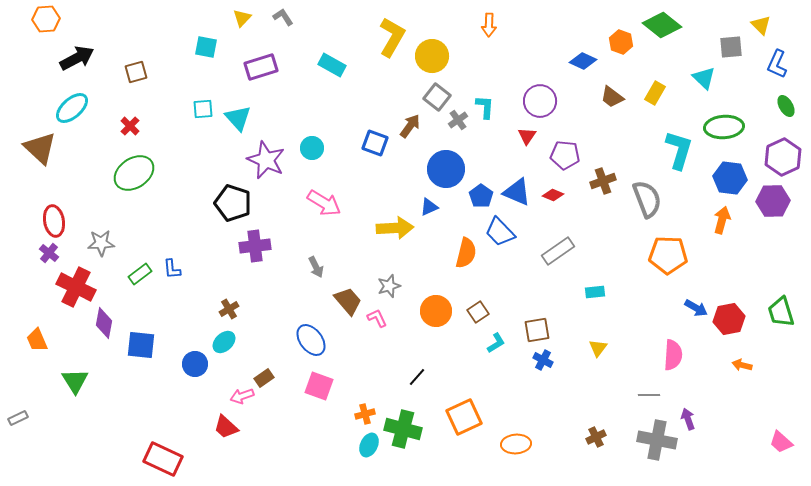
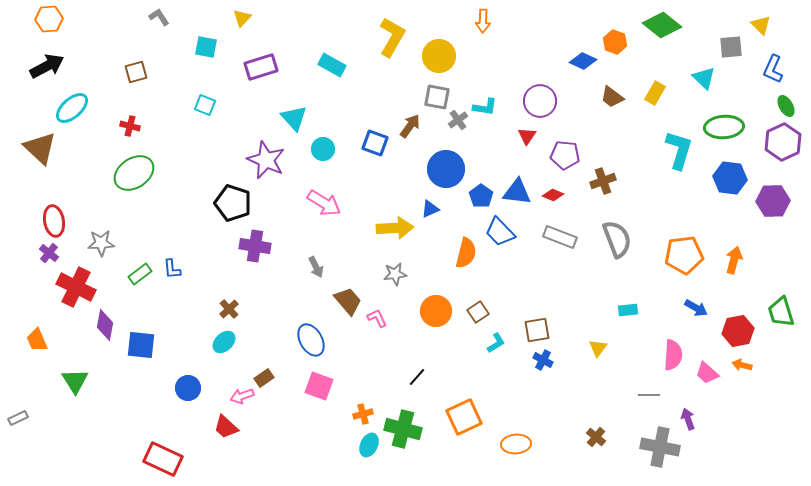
gray L-shape at (283, 17): moved 124 px left
orange hexagon at (46, 19): moved 3 px right
orange arrow at (489, 25): moved 6 px left, 4 px up
orange hexagon at (621, 42): moved 6 px left
yellow circle at (432, 56): moved 7 px right
black arrow at (77, 58): moved 30 px left, 8 px down
blue L-shape at (777, 64): moved 4 px left, 5 px down
gray square at (437, 97): rotated 28 degrees counterclockwise
cyan L-shape at (485, 107): rotated 95 degrees clockwise
cyan square at (203, 109): moved 2 px right, 4 px up; rotated 25 degrees clockwise
cyan triangle at (238, 118): moved 56 px right
red cross at (130, 126): rotated 30 degrees counterclockwise
cyan circle at (312, 148): moved 11 px right, 1 px down
purple hexagon at (783, 157): moved 15 px up
blue triangle at (517, 192): rotated 16 degrees counterclockwise
gray semicircle at (647, 199): moved 30 px left, 40 px down
blue triangle at (429, 207): moved 1 px right, 2 px down
orange arrow at (722, 220): moved 12 px right, 40 px down
purple cross at (255, 246): rotated 16 degrees clockwise
gray rectangle at (558, 251): moved 2 px right, 14 px up; rotated 56 degrees clockwise
orange pentagon at (668, 255): moved 16 px right; rotated 9 degrees counterclockwise
gray star at (389, 286): moved 6 px right, 12 px up; rotated 10 degrees clockwise
cyan rectangle at (595, 292): moved 33 px right, 18 px down
brown cross at (229, 309): rotated 12 degrees counterclockwise
red hexagon at (729, 319): moved 9 px right, 12 px down
purple diamond at (104, 323): moved 1 px right, 2 px down
blue ellipse at (311, 340): rotated 8 degrees clockwise
blue circle at (195, 364): moved 7 px left, 24 px down
orange cross at (365, 414): moved 2 px left
brown cross at (596, 437): rotated 24 degrees counterclockwise
gray cross at (657, 440): moved 3 px right, 7 px down
pink trapezoid at (781, 442): moved 74 px left, 69 px up
